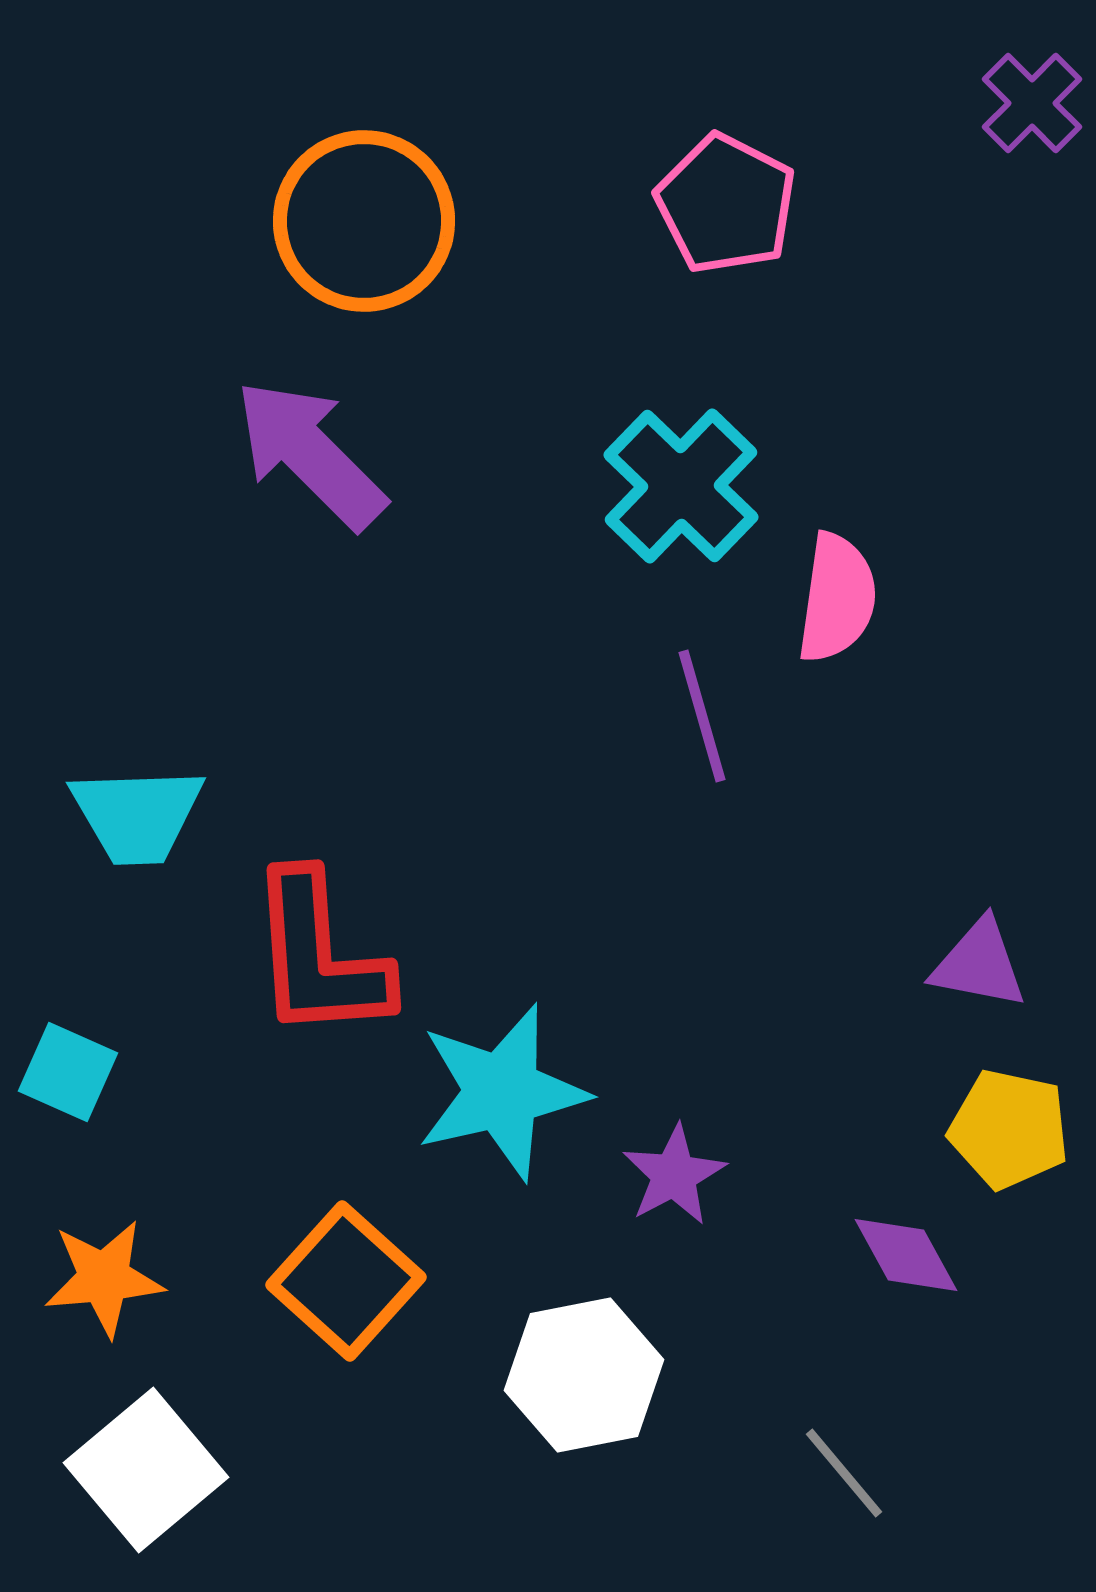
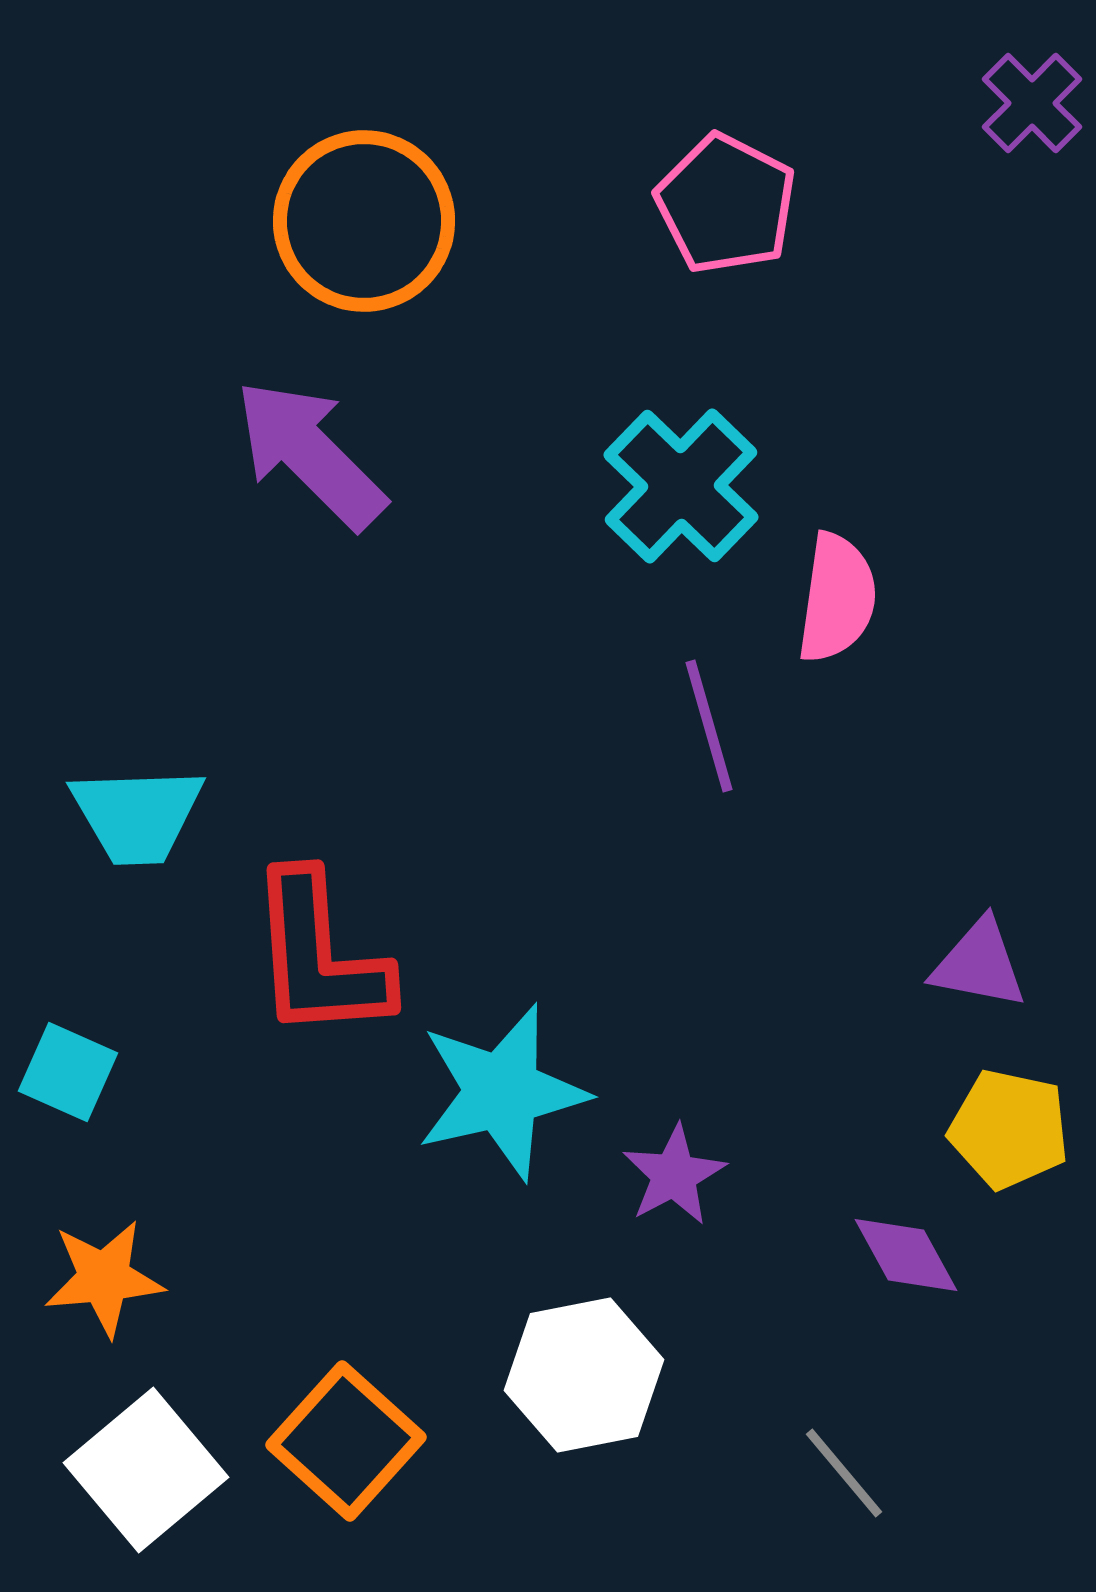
purple line: moved 7 px right, 10 px down
orange square: moved 160 px down
